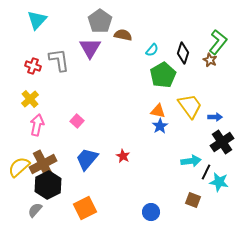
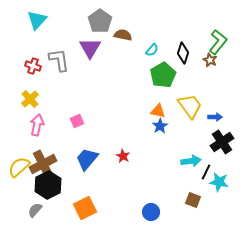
pink square: rotated 24 degrees clockwise
